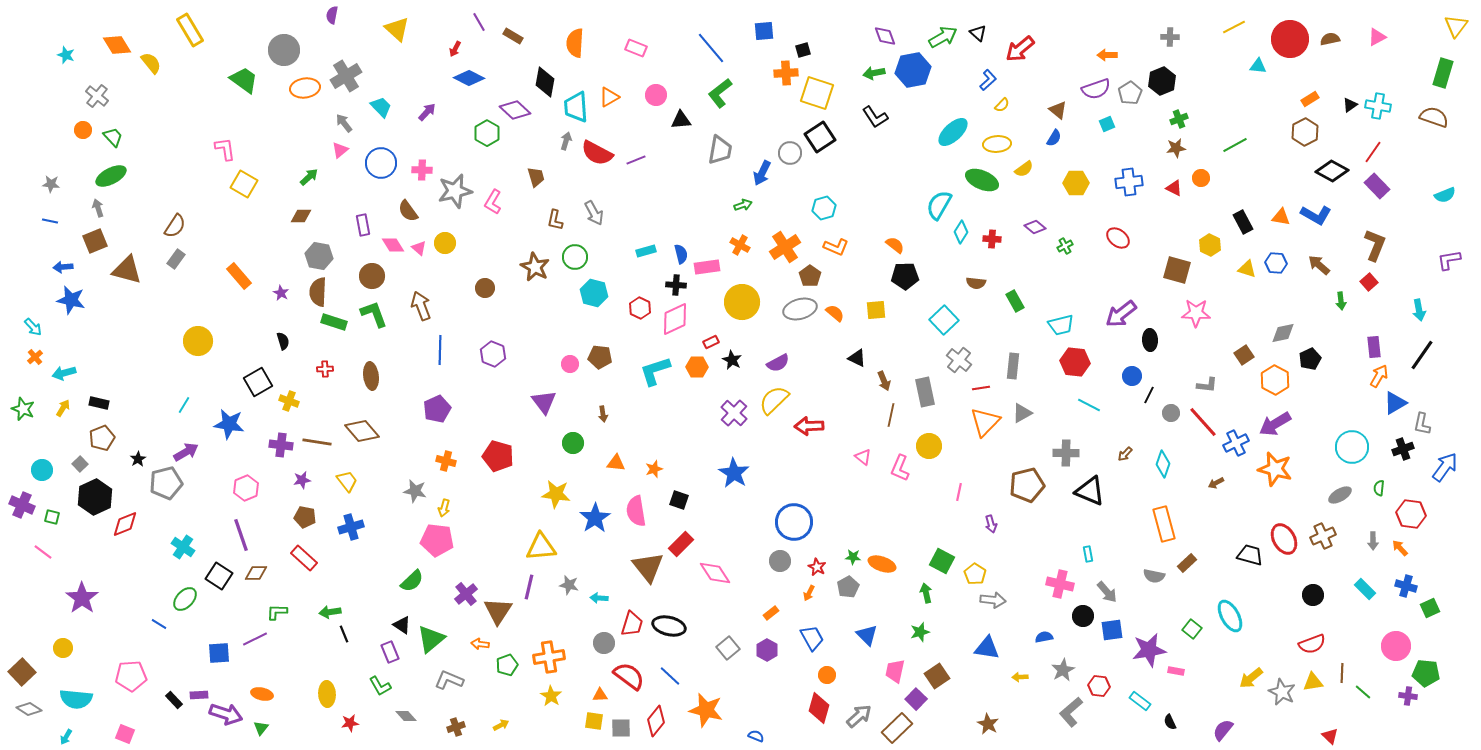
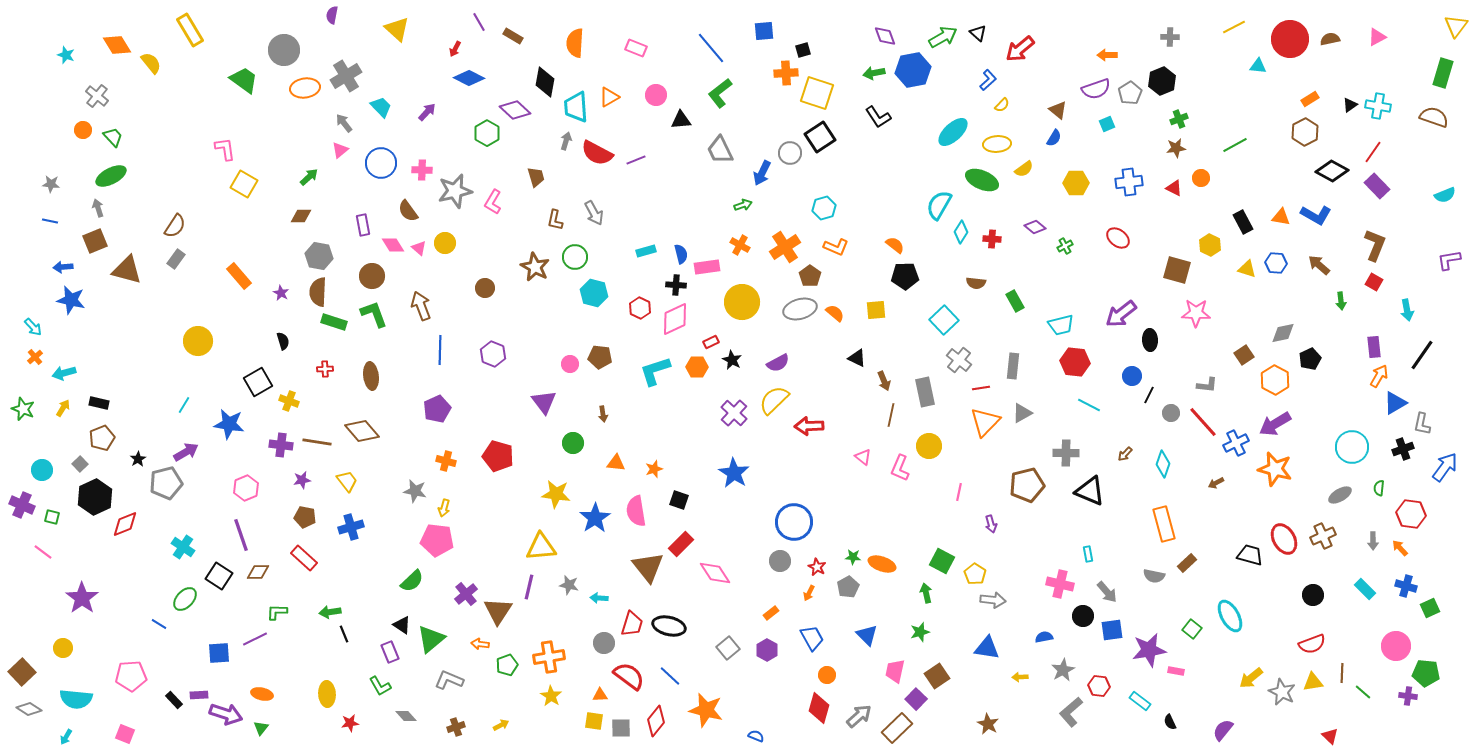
black L-shape at (875, 117): moved 3 px right
gray trapezoid at (720, 150): rotated 144 degrees clockwise
red square at (1369, 282): moved 5 px right; rotated 18 degrees counterclockwise
cyan arrow at (1419, 310): moved 12 px left
brown diamond at (256, 573): moved 2 px right, 1 px up
